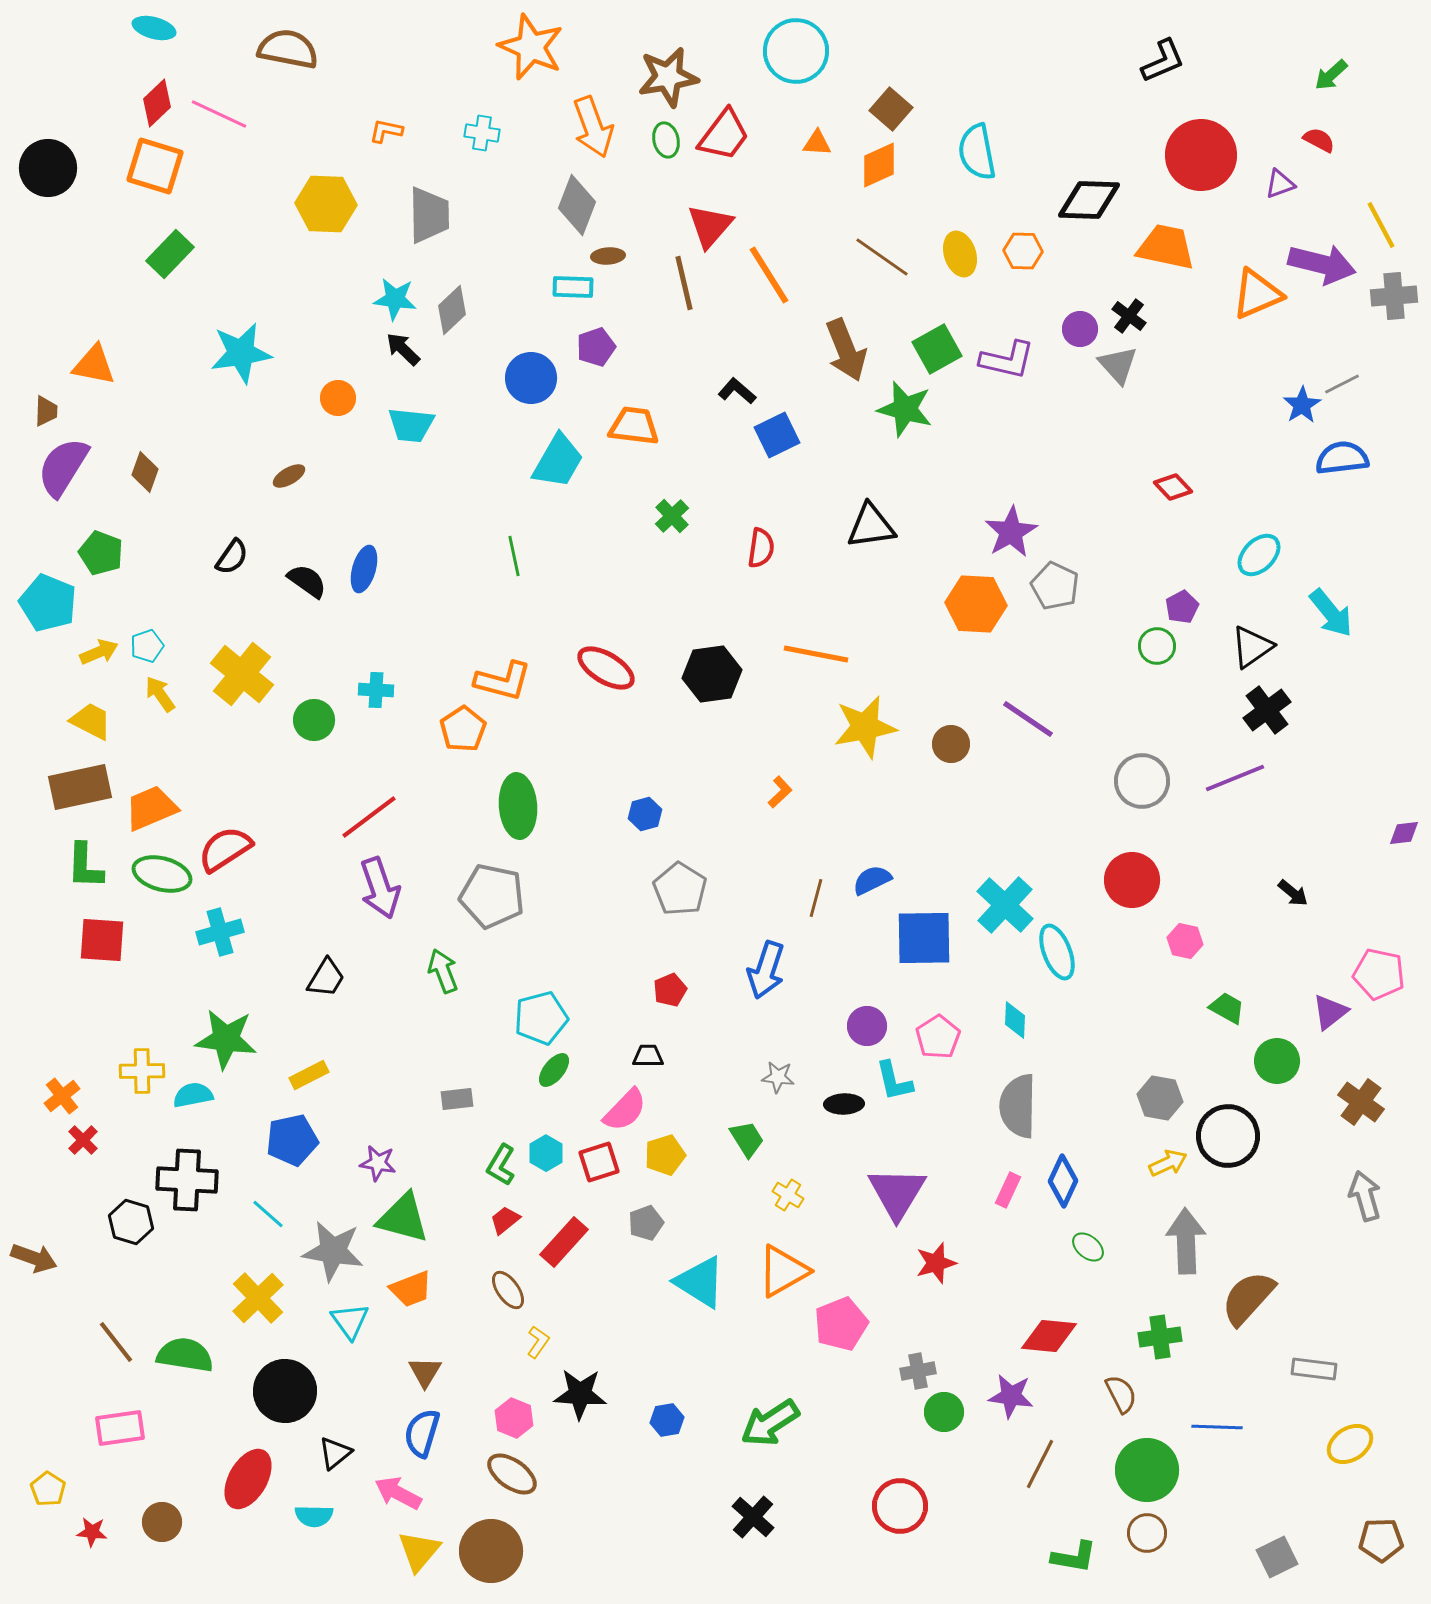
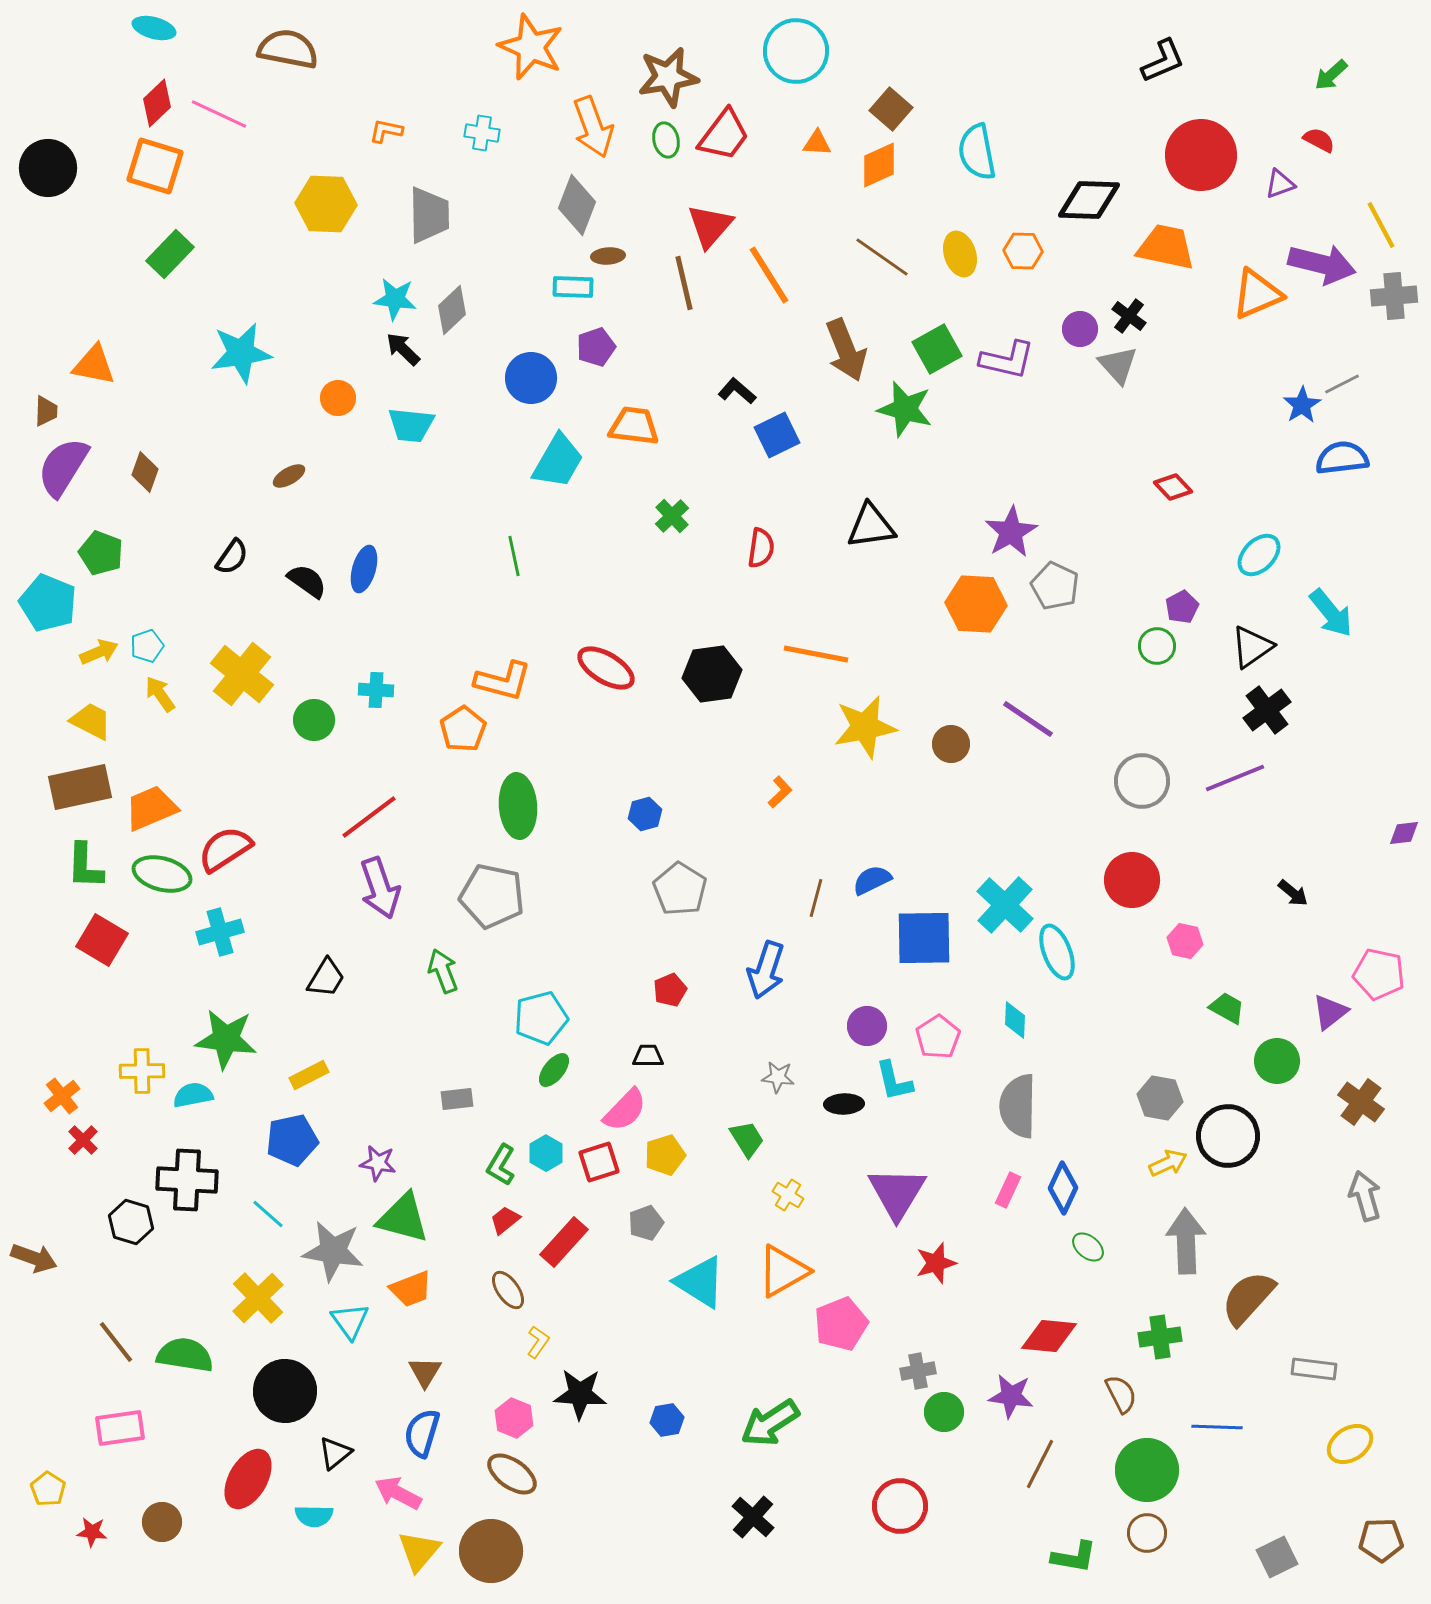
red square at (102, 940): rotated 27 degrees clockwise
blue diamond at (1063, 1181): moved 7 px down
